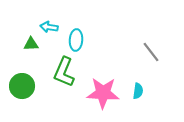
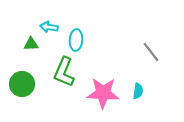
green circle: moved 2 px up
